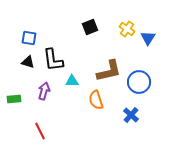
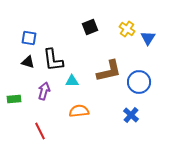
orange semicircle: moved 17 px left, 11 px down; rotated 102 degrees clockwise
